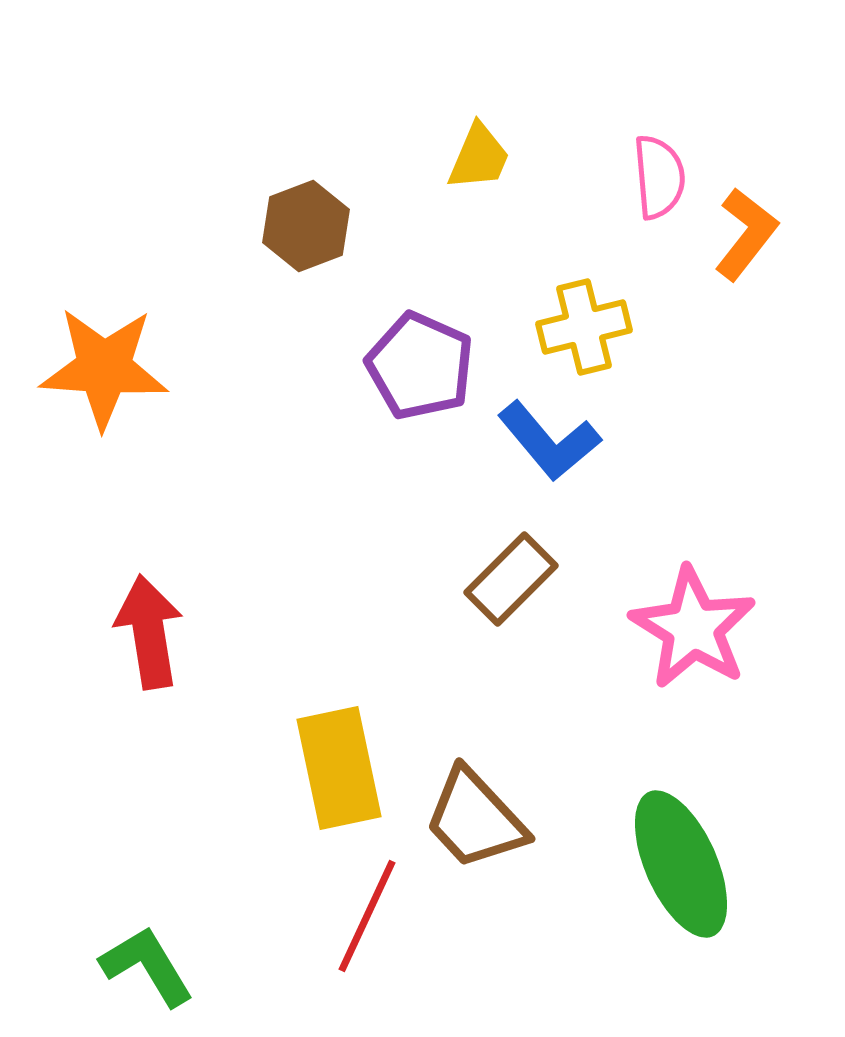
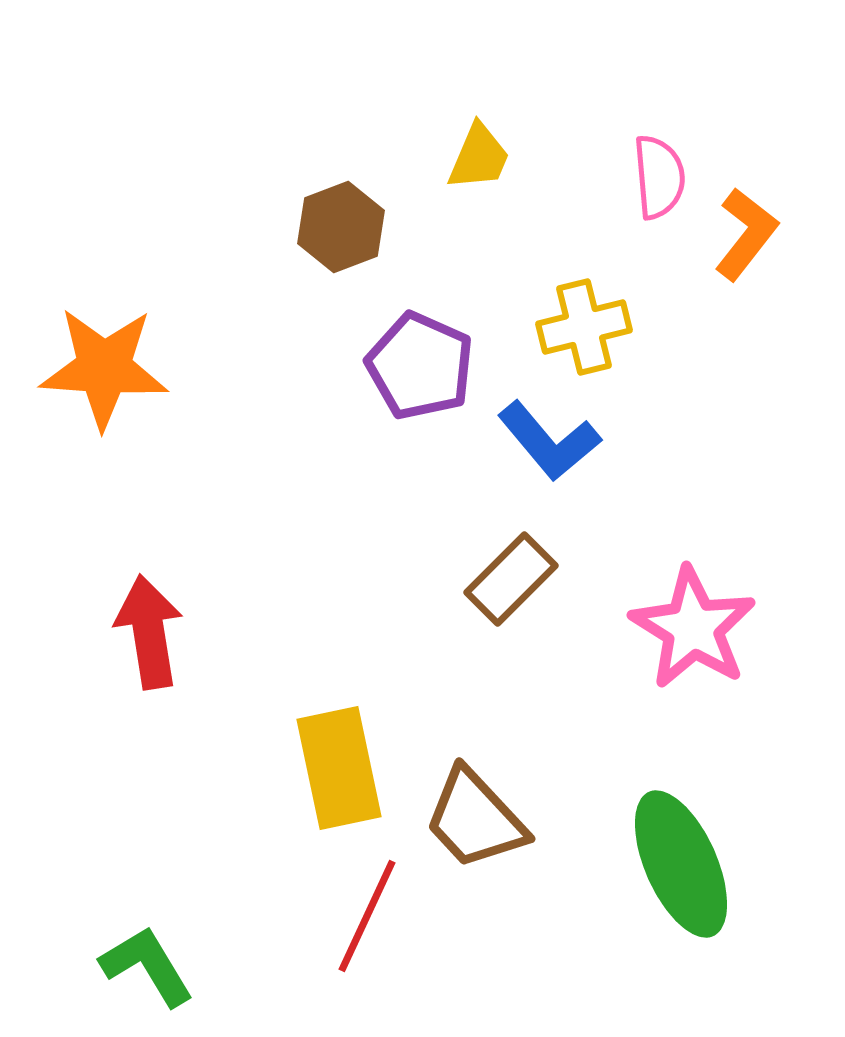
brown hexagon: moved 35 px right, 1 px down
